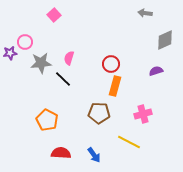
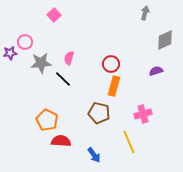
gray arrow: rotated 96 degrees clockwise
orange rectangle: moved 1 px left
brown pentagon: rotated 10 degrees clockwise
yellow line: rotated 40 degrees clockwise
red semicircle: moved 12 px up
